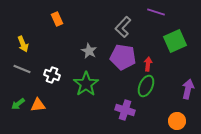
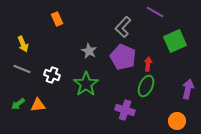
purple line: moved 1 px left; rotated 12 degrees clockwise
purple pentagon: rotated 15 degrees clockwise
